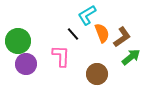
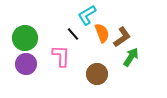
green circle: moved 7 px right, 3 px up
green arrow: rotated 18 degrees counterclockwise
